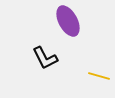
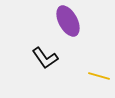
black L-shape: rotated 8 degrees counterclockwise
